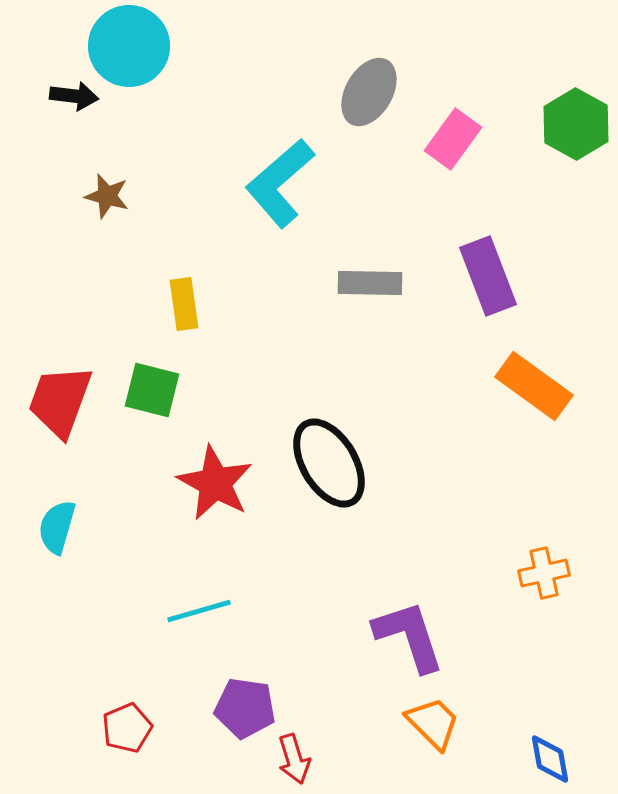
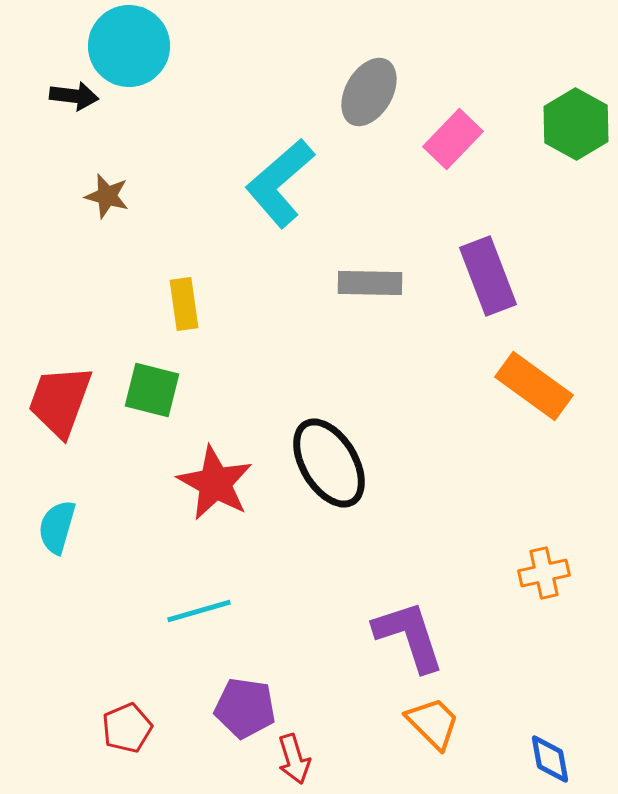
pink rectangle: rotated 8 degrees clockwise
